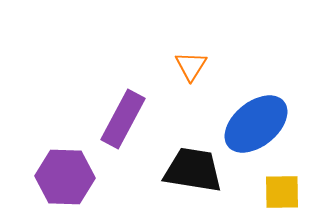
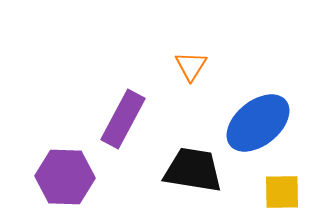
blue ellipse: moved 2 px right, 1 px up
